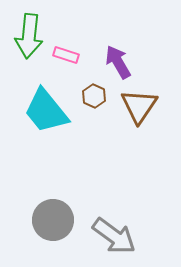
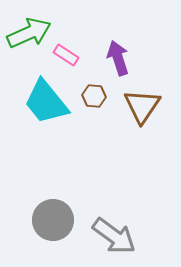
green arrow: moved 3 px up; rotated 120 degrees counterclockwise
pink rectangle: rotated 15 degrees clockwise
purple arrow: moved 4 px up; rotated 12 degrees clockwise
brown hexagon: rotated 20 degrees counterclockwise
brown triangle: moved 3 px right
cyan trapezoid: moved 9 px up
